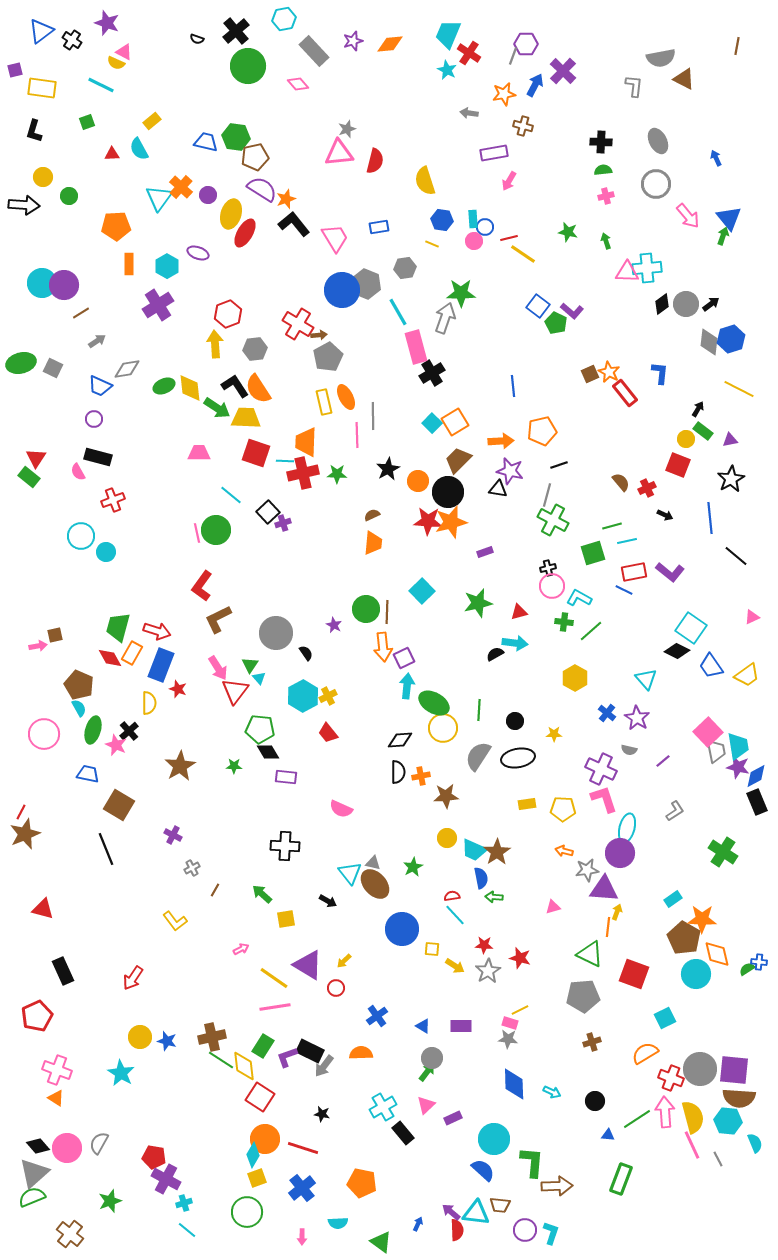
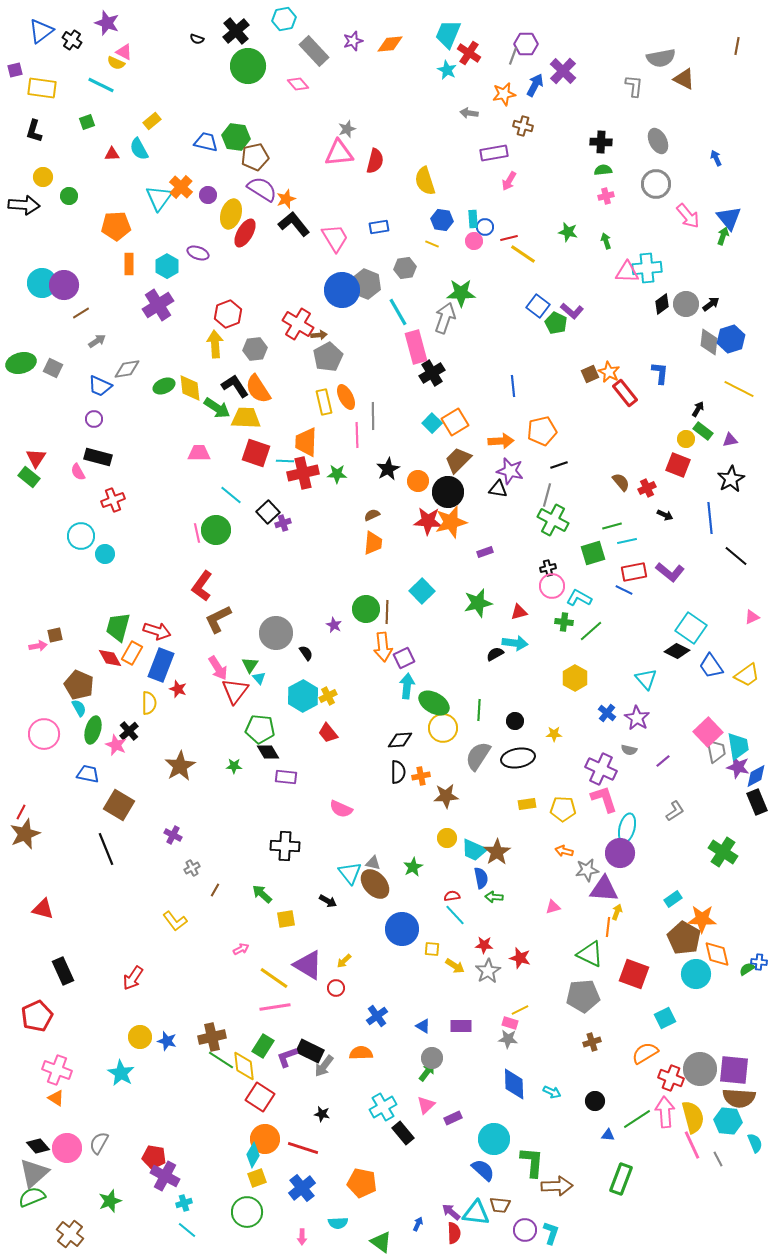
cyan circle at (106, 552): moved 1 px left, 2 px down
purple cross at (166, 1179): moved 1 px left, 3 px up
red semicircle at (457, 1230): moved 3 px left, 3 px down
